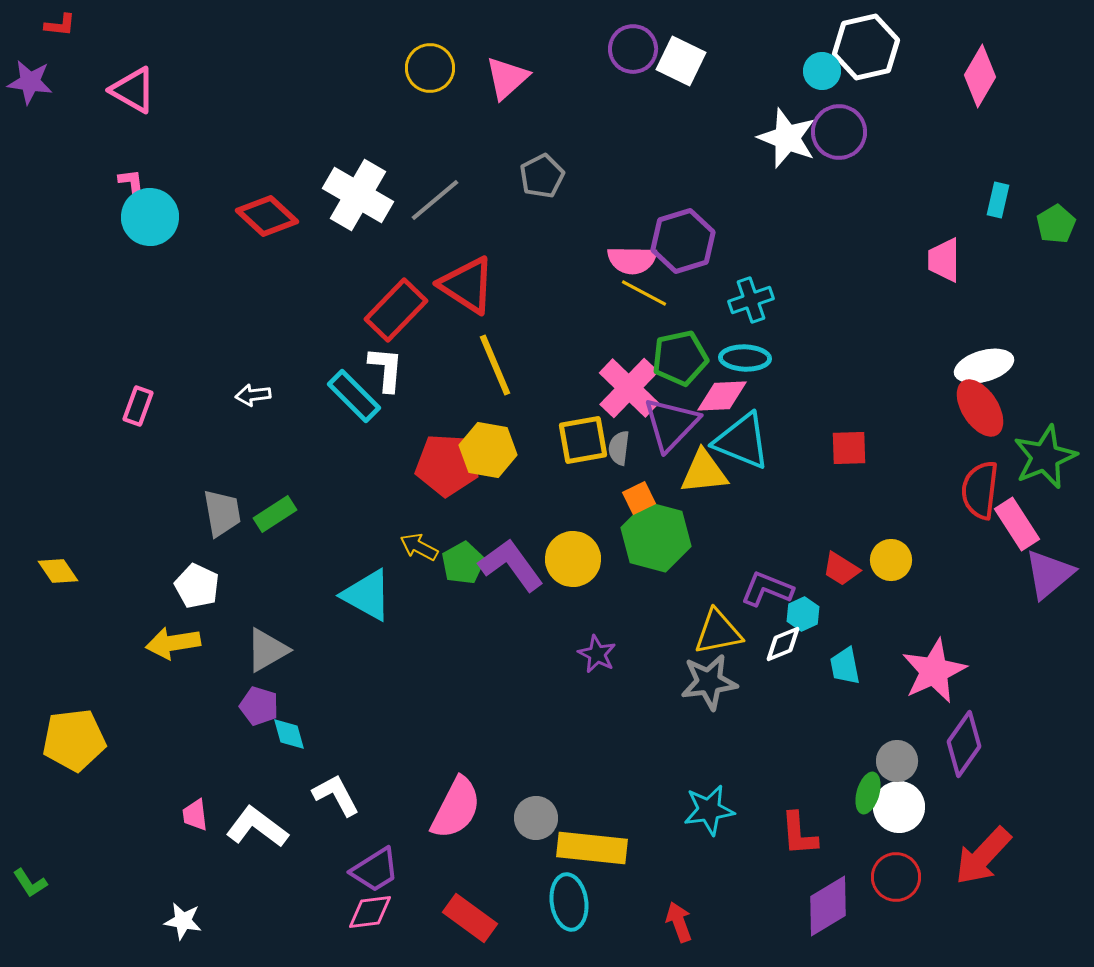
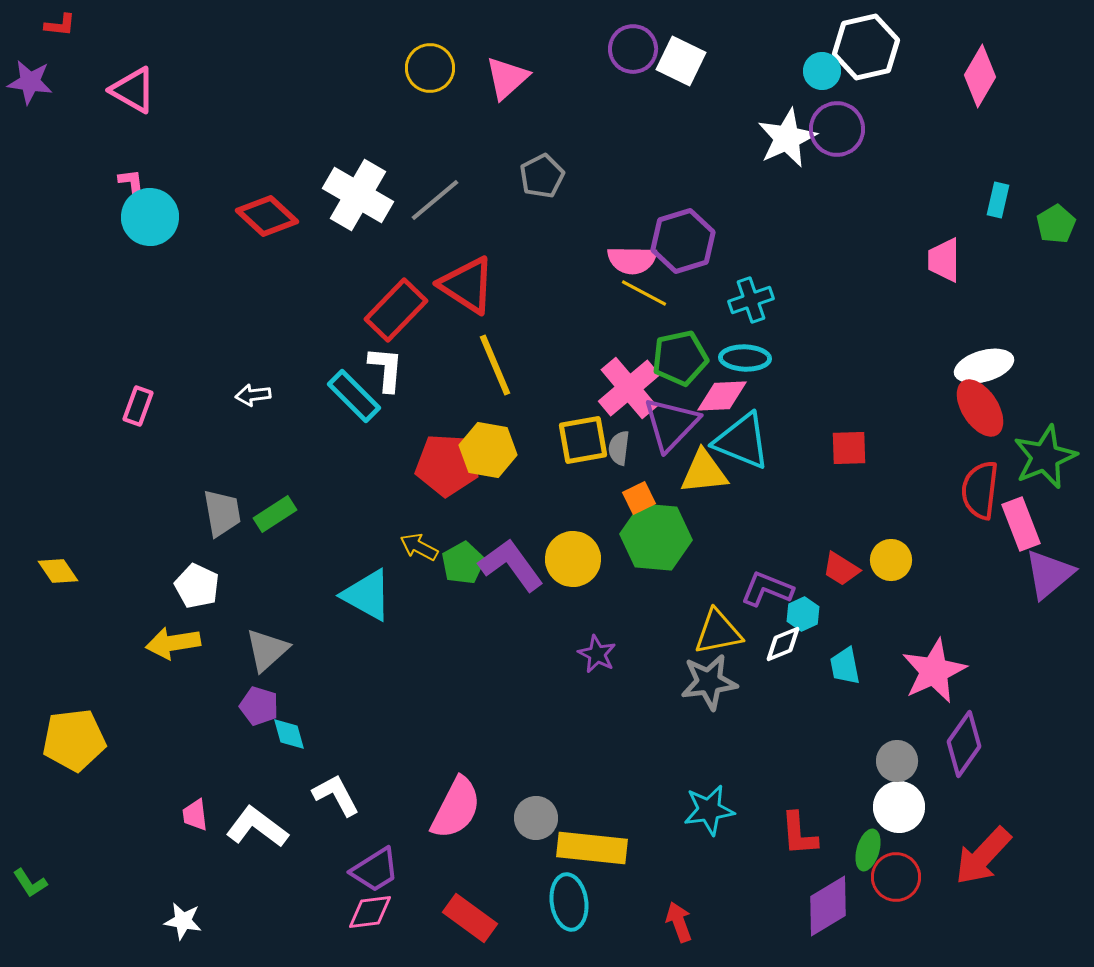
purple circle at (839, 132): moved 2 px left, 3 px up
white star at (787, 138): rotated 26 degrees clockwise
pink cross at (629, 388): rotated 6 degrees clockwise
pink rectangle at (1017, 524): moved 4 px right; rotated 12 degrees clockwise
green hexagon at (656, 537): rotated 10 degrees counterclockwise
gray triangle at (267, 650): rotated 12 degrees counterclockwise
green ellipse at (868, 793): moved 57 px down
